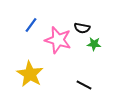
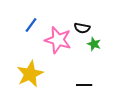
green star: rotated 16 degrees clockwise
yellow star: rotated 16 degrees clockwise
black line: rotated 28 degrees counterclockwise
